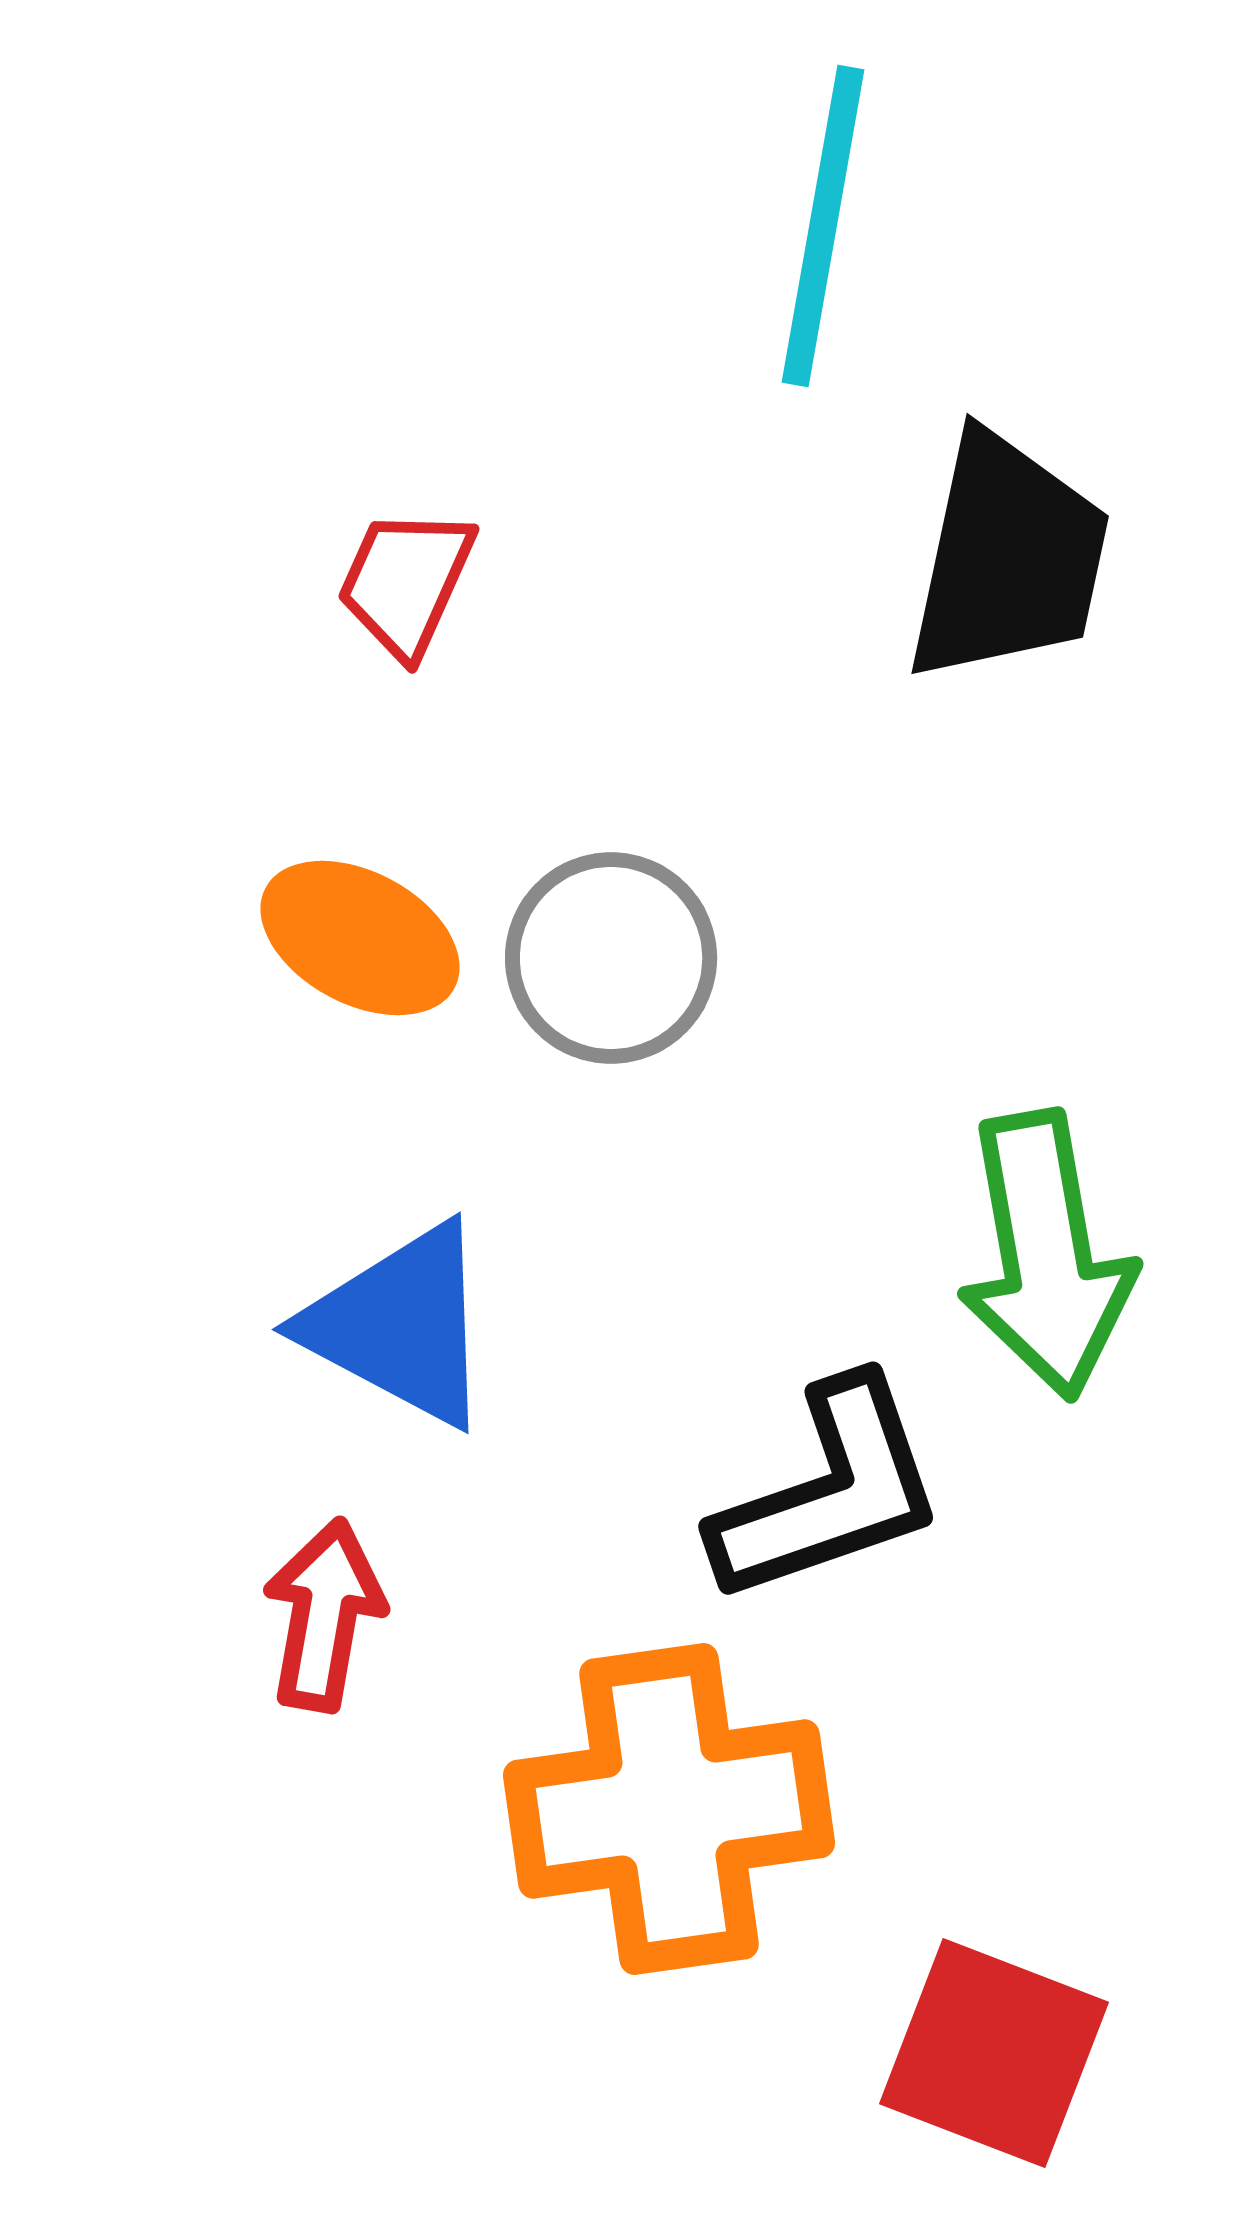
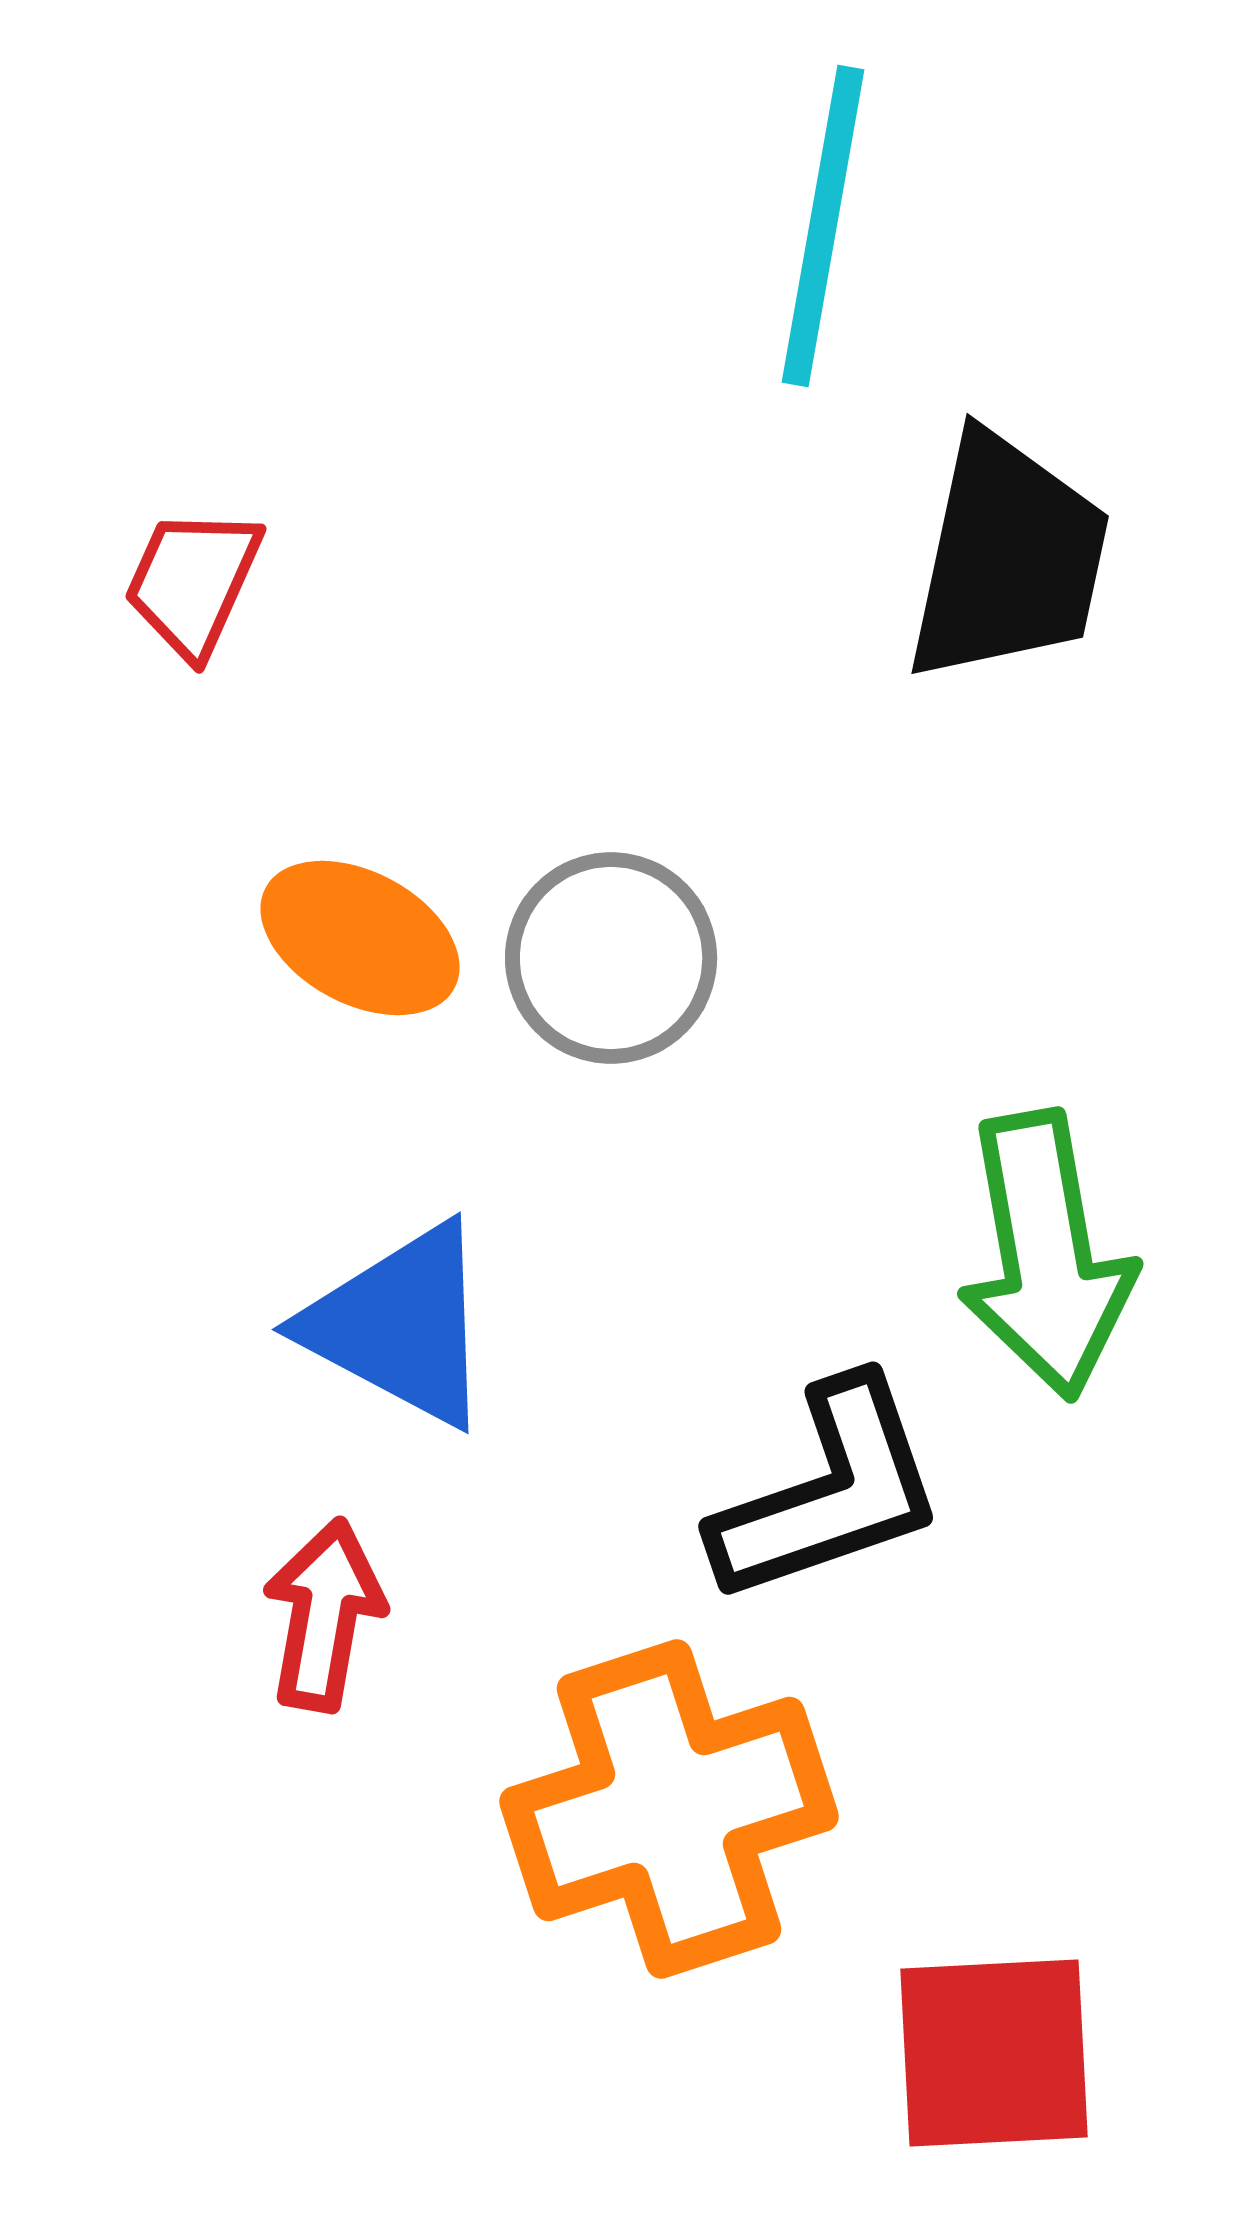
red trapezoid: moved 213 px left
orange cross: rotated 10 degrees counterclockwise
red square: rotated 24 degrees counterclockwise
